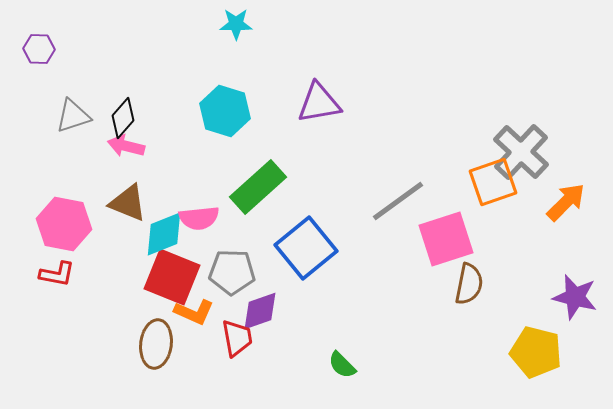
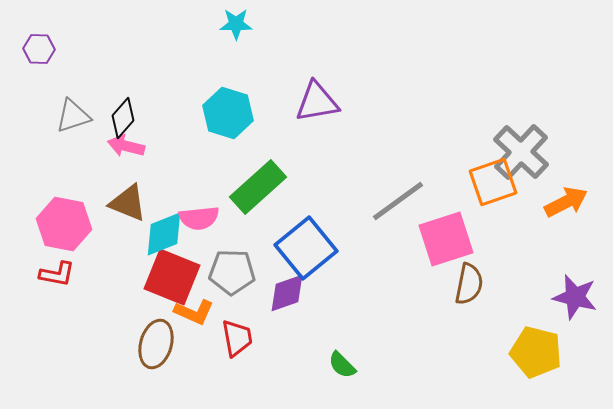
purple triangle: moved 2 px left, 1 px up
cyan hexagon: moved 3 px right, 2 px down
orange arrow: rotated 18 degrees clockwise
purple diamond: moved 27 px right, 18 px up
brown ellipse: rotated 9 degrees clockwise
